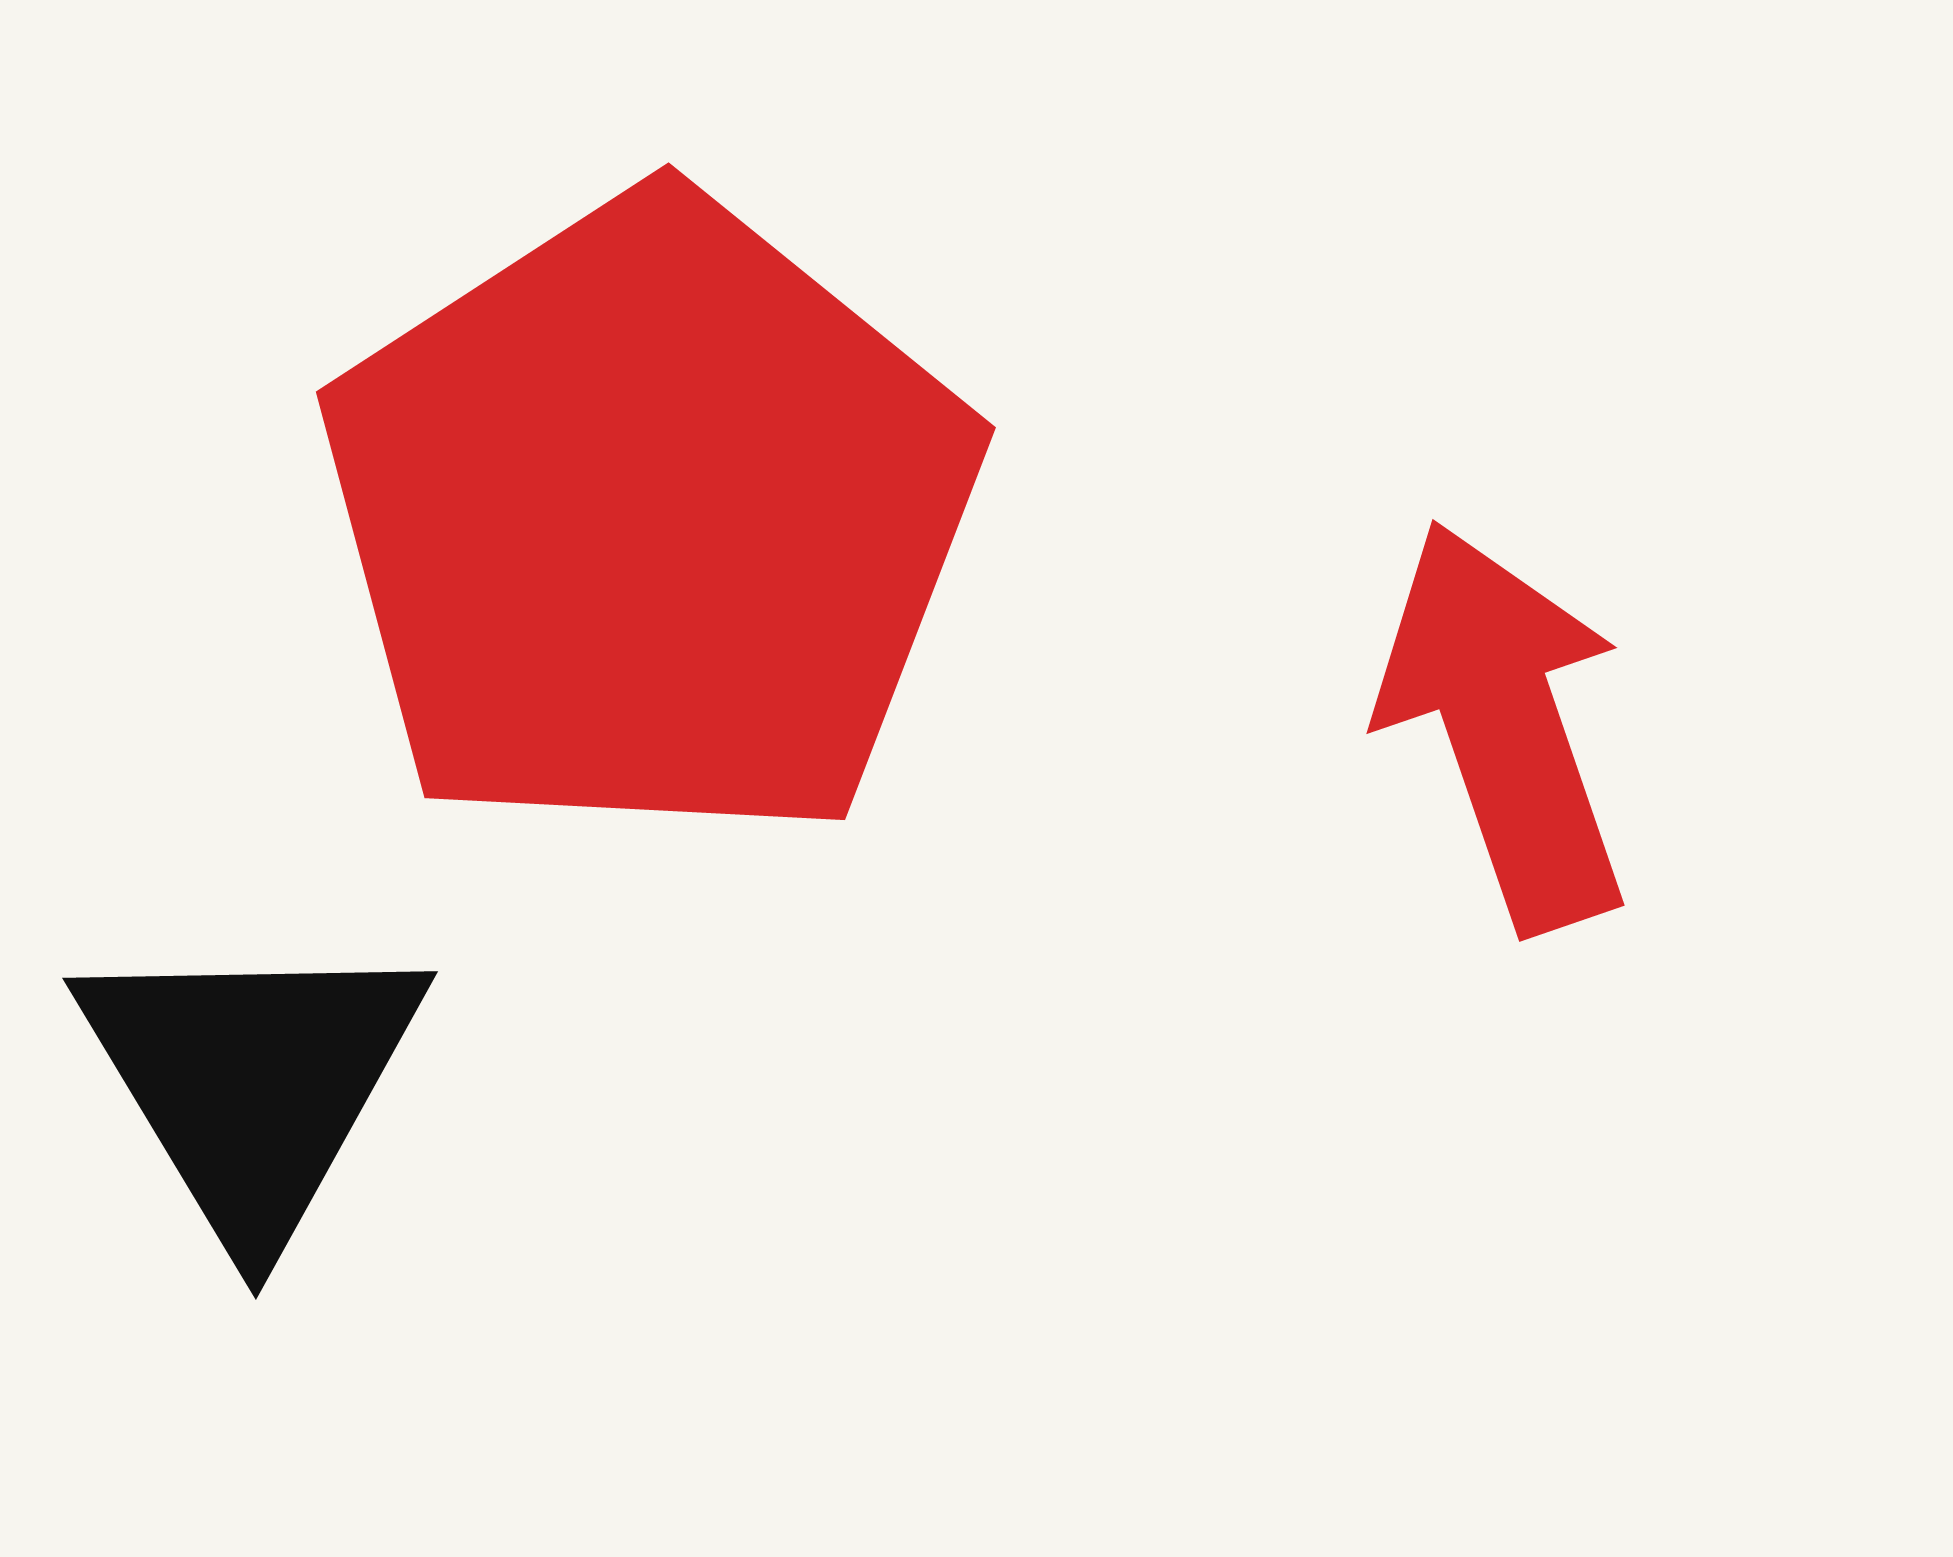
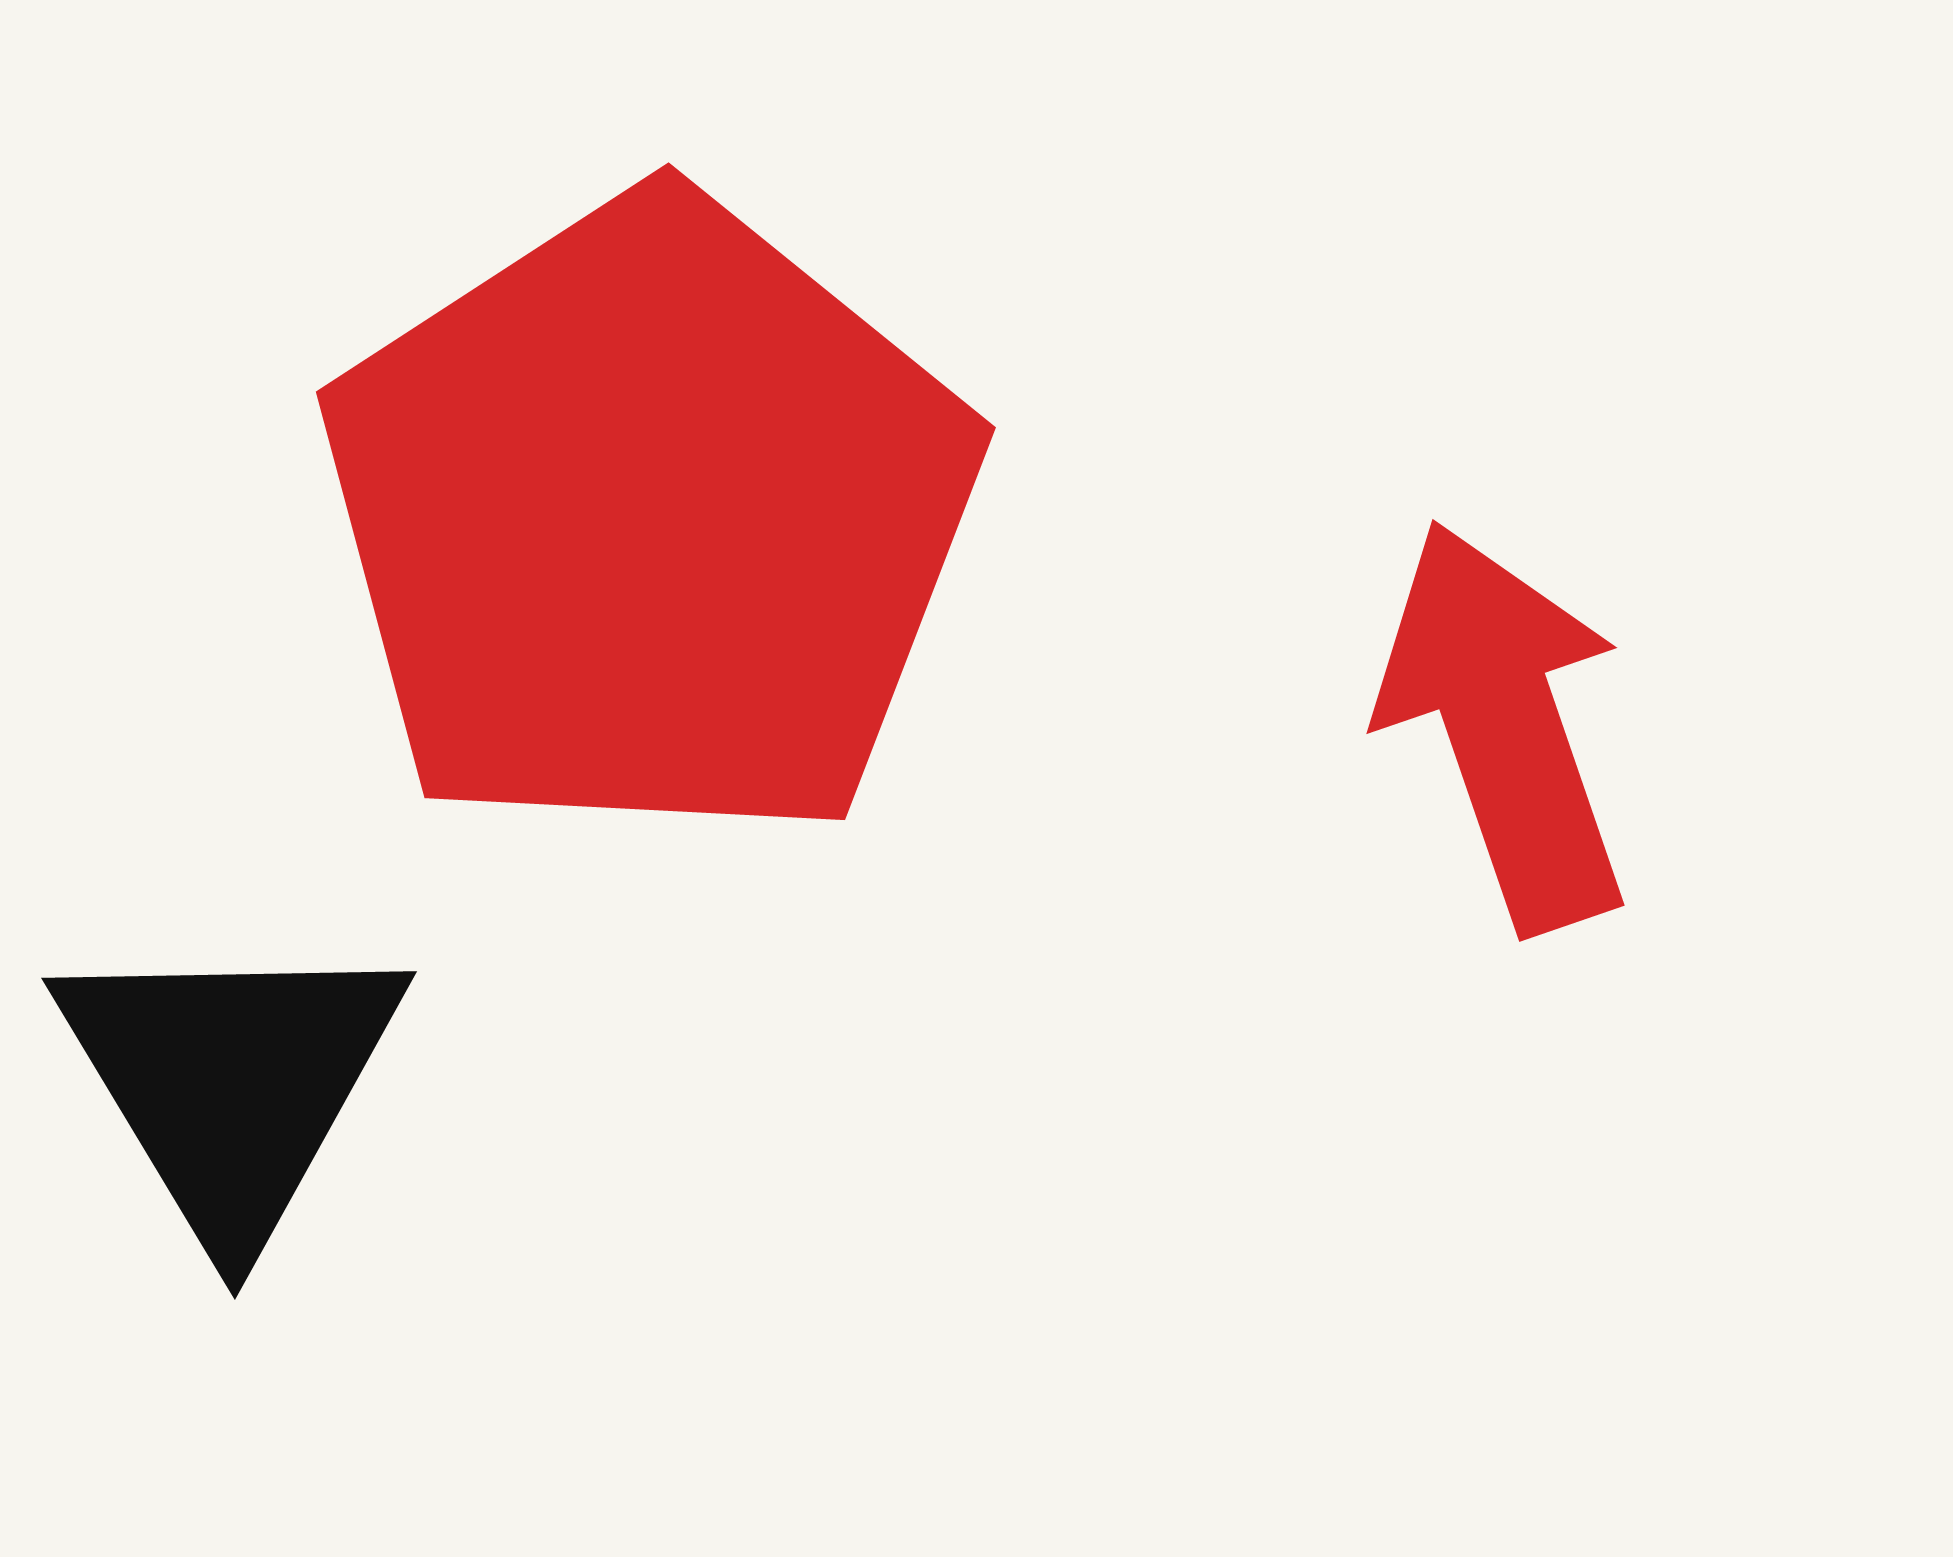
black triangle: moved 21 px left
